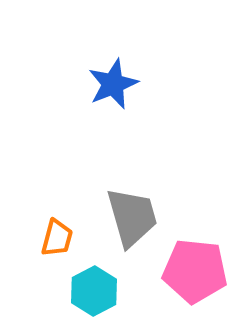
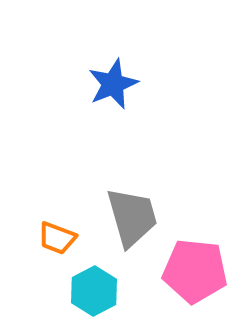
orange trapezoid: rotated 96 degrees clockwise
